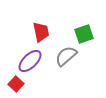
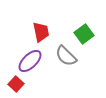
green square: rotated 18 degrees counterclockwise
gray semicircle: rotated 95 degrees counterclockwise
